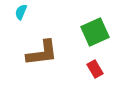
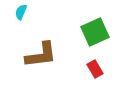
brown L-shape: moved 1 px left, 2 px down
